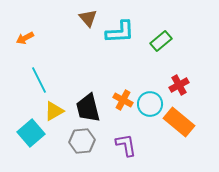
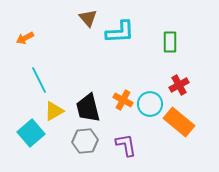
green rectangle: moved 9 px right, 1 px down; rotated 50 degrees counterclockwise
gray hexagon: moved 3 px right
